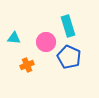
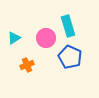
cyan triangle: rotated 40 degrees counterclockwise
pink circle: moved 4 px up
blue pentagon: moved 1 px right
